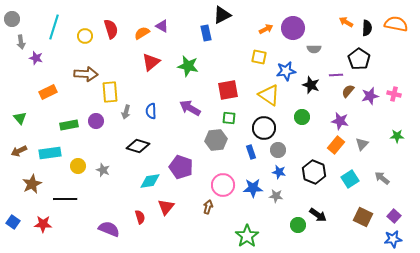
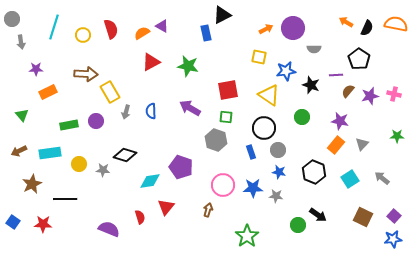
black semicircle at (367, 28): rotated 21 degrees clockwise
yellow circle at (85, 36): moved 2 px left, 1 px up
purple star at (36, 58): moved 11 px down; rotated 16 degrees counterclockwise
red triangle at (151, 62): rotated 12 degrees clockwise
yellow rectangle at (110, 92): rotated 25 degrees counterclockwise
green triangle at (20, 118): moved 2 px right, 3 px up
green square at (229, 118): moved 3 px left, 1 px up
gray hexagon at (216, 140): rotated 25 degrees clockwise
black diamond at (138, 146): moved 13 px left, 9 px down
yellow circle at (78, 166): moved 1 px right, 2 px up
gray star at (103, 170): rotated 16 degrees counterclockwise
brown arrow at (208, 207): moved 3 px down
